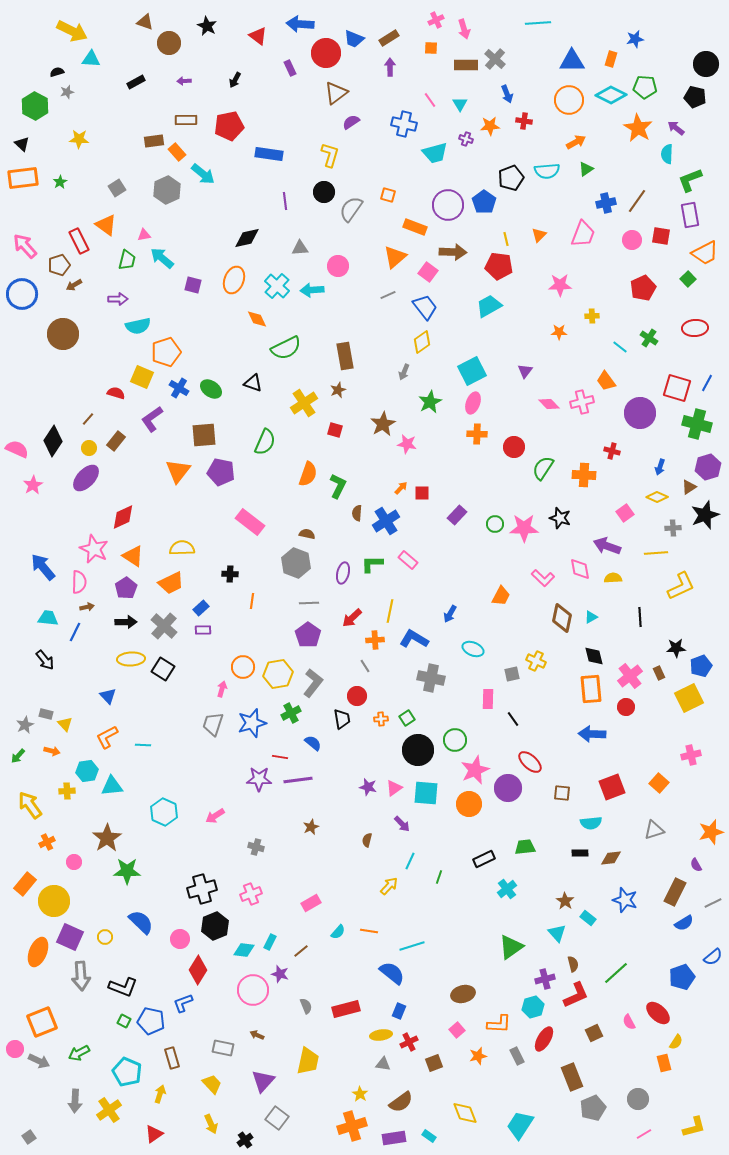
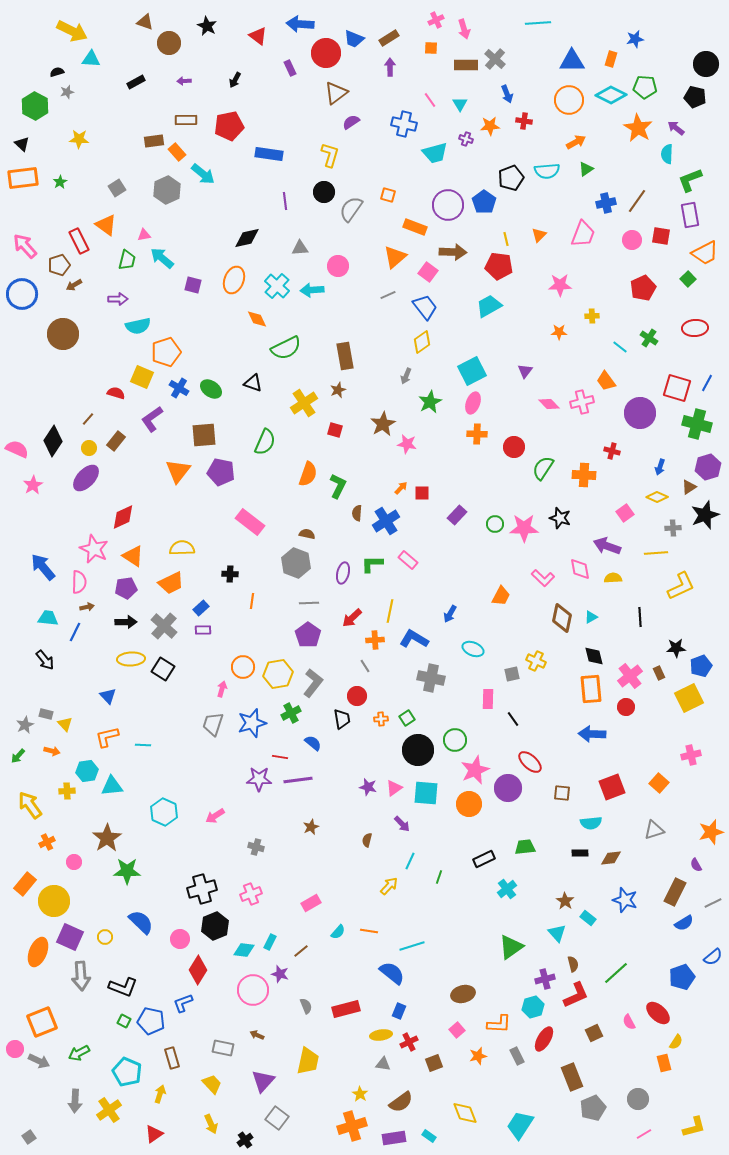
gray arrow at (404, 372): moved 2 px right, 4 px down
purple pentagon at (126, 588): rotated 25 degrees clockwise
orange L-shape at (107, 737): rotated 15 degrees clockwise
